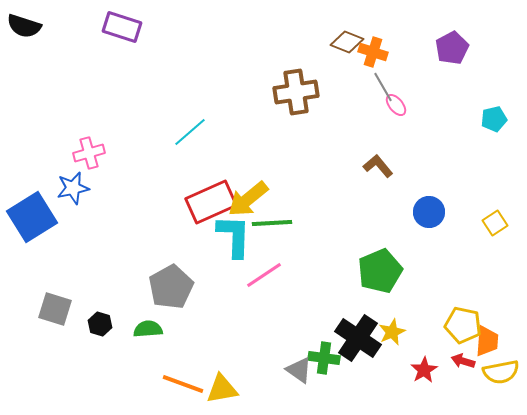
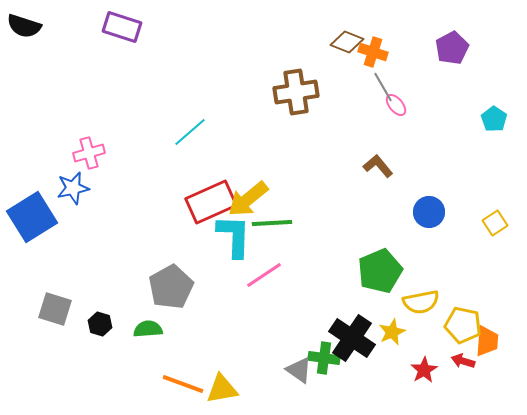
cyan pentagon: rotated 25 degrees counterclockwise
black cross: moved 6 px left
yellow semicircle: moved 80 px left, 70 px up
